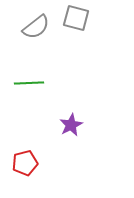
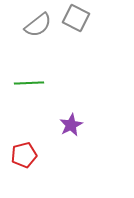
gray square: rotated 12 degrees clockwise
gray semicircle: moved 2 px right, 2 px up
red pentagon: moved 1 px left, 8 px up
